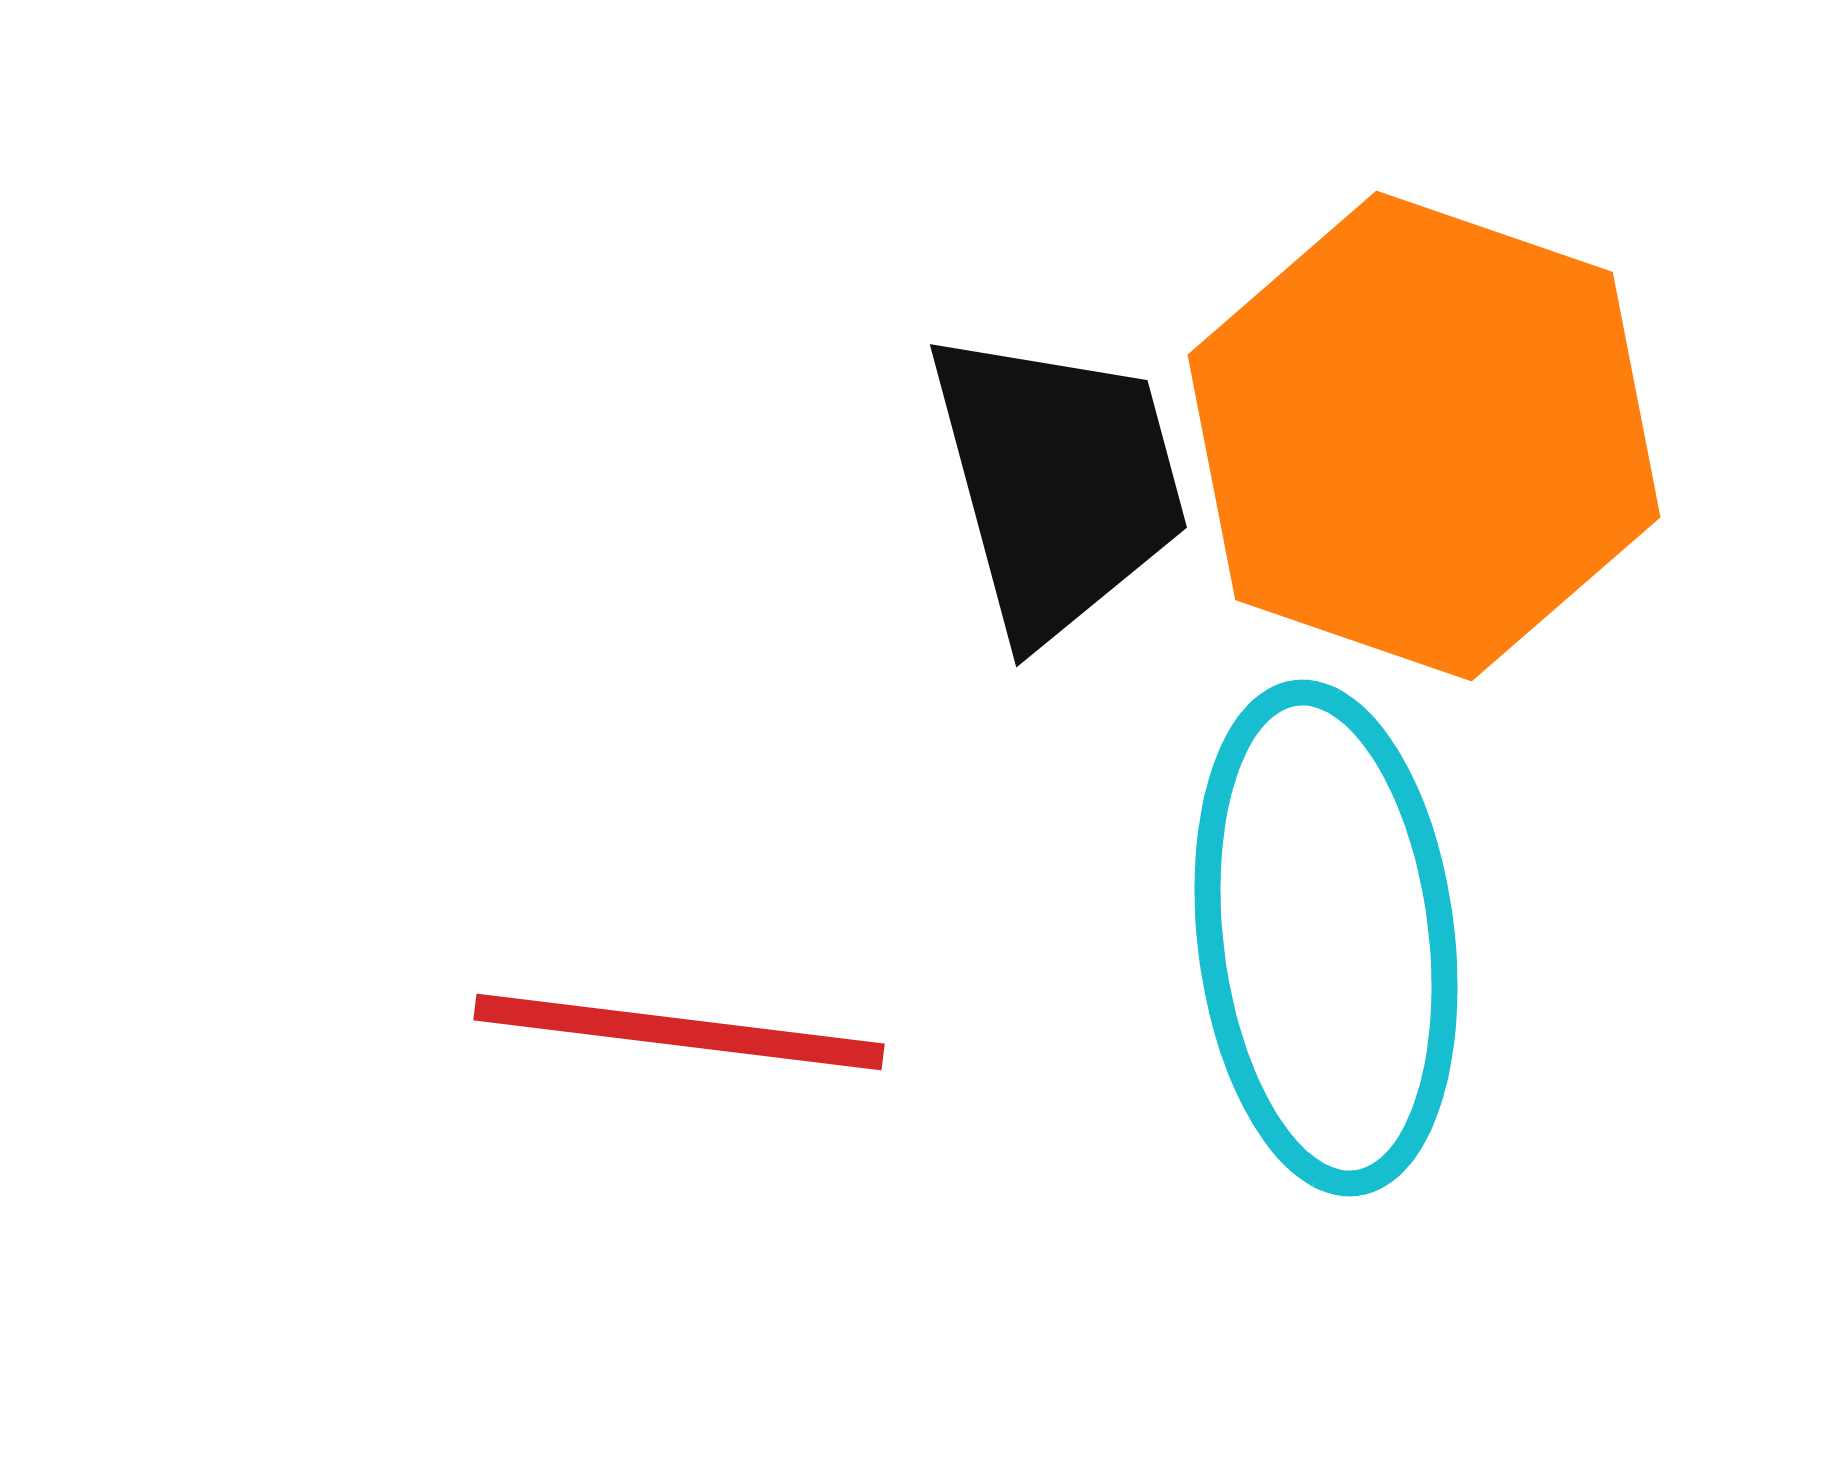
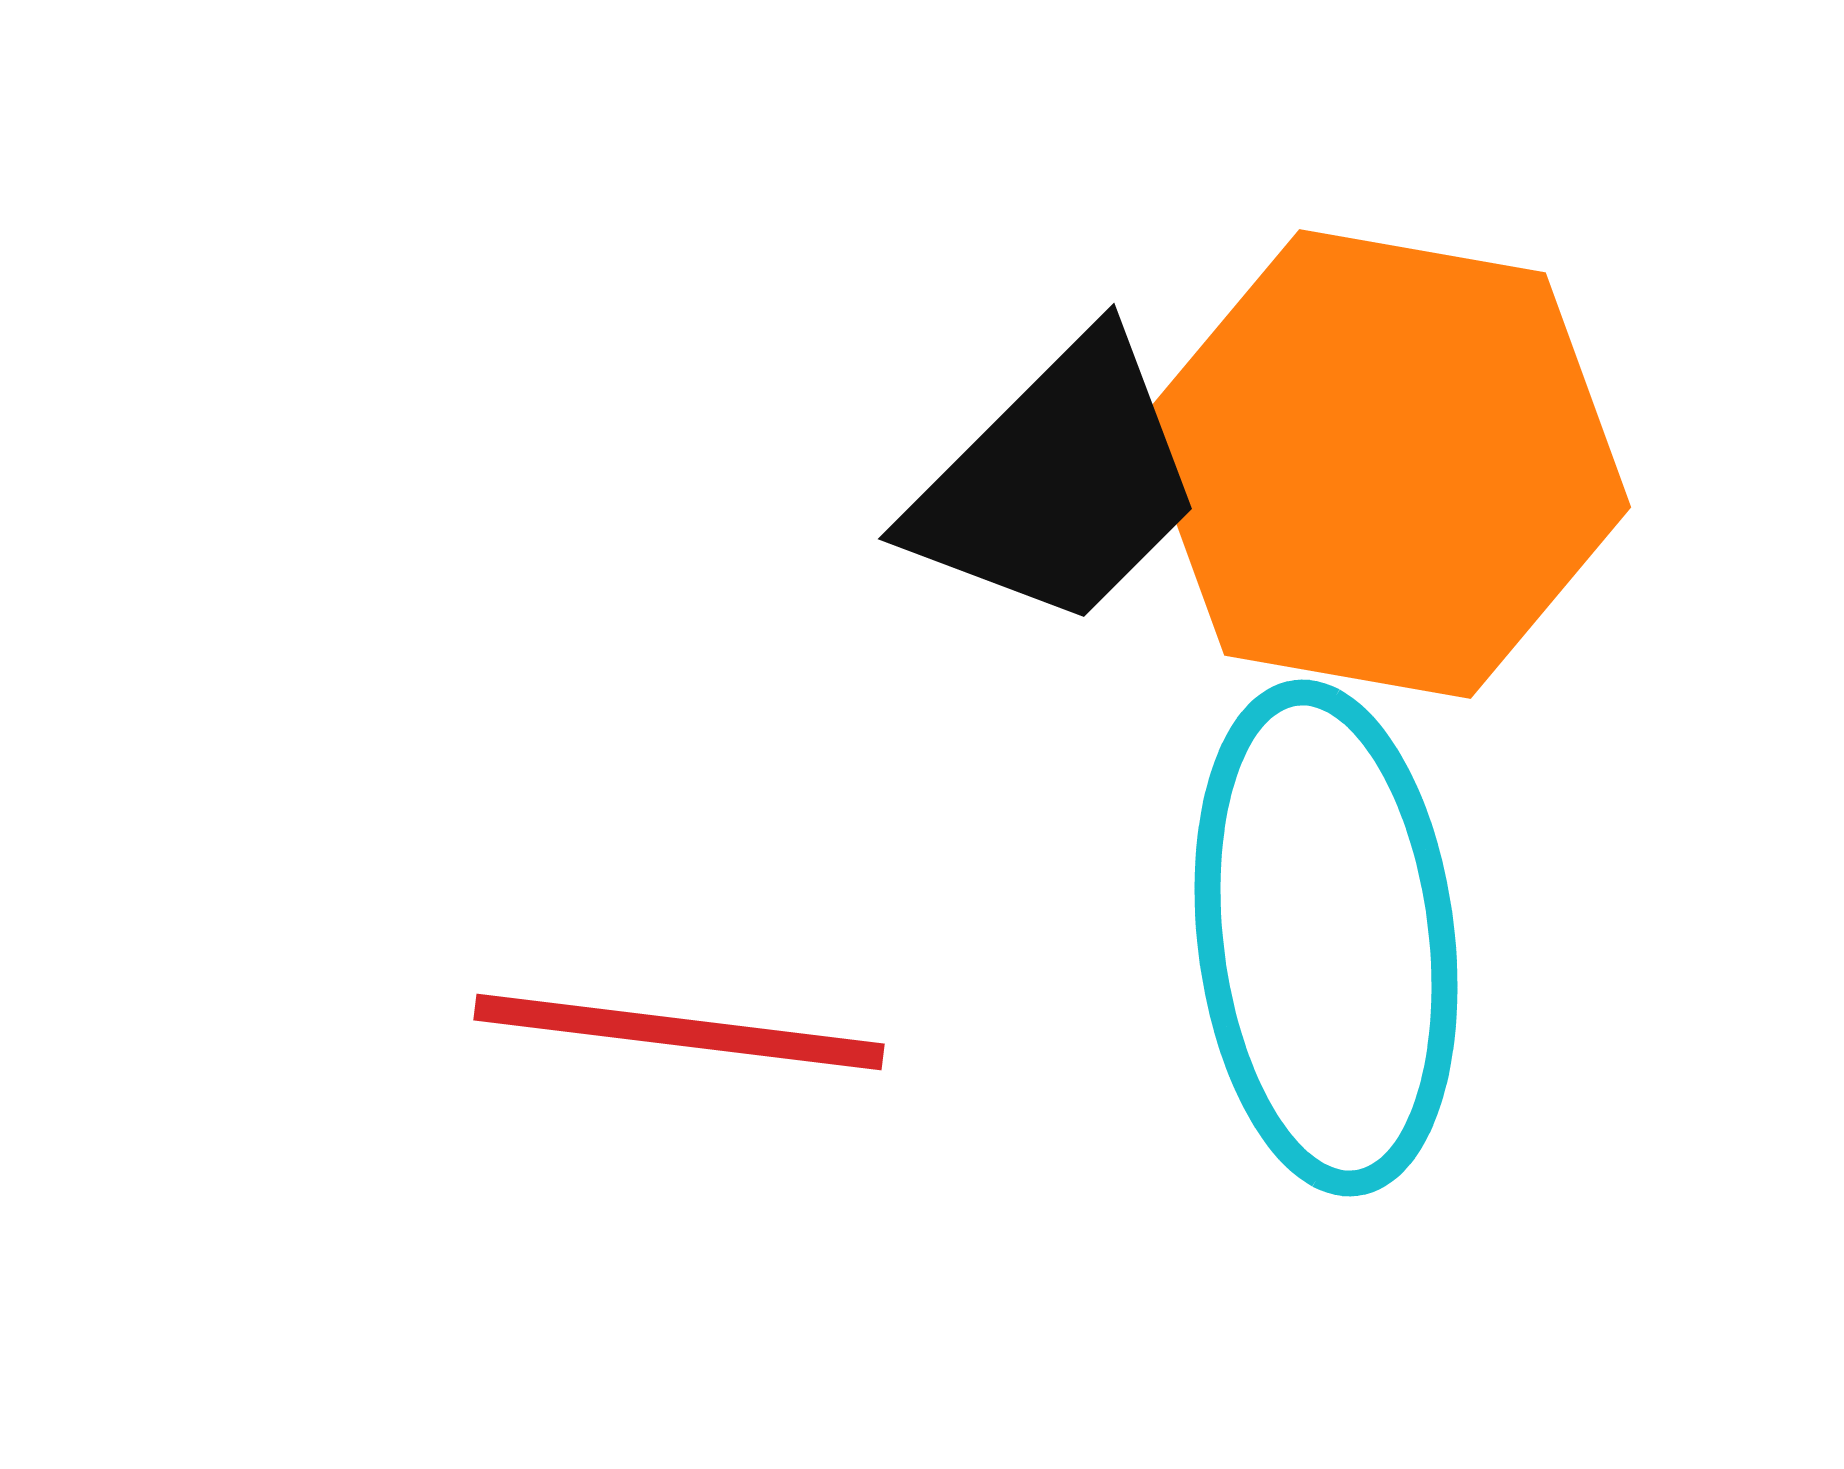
orange hexagon: moved 39 px left, 28 px down; rotated 9 degrees counterclockwise
black trapezoid: rotated 60 degrees clockwise
